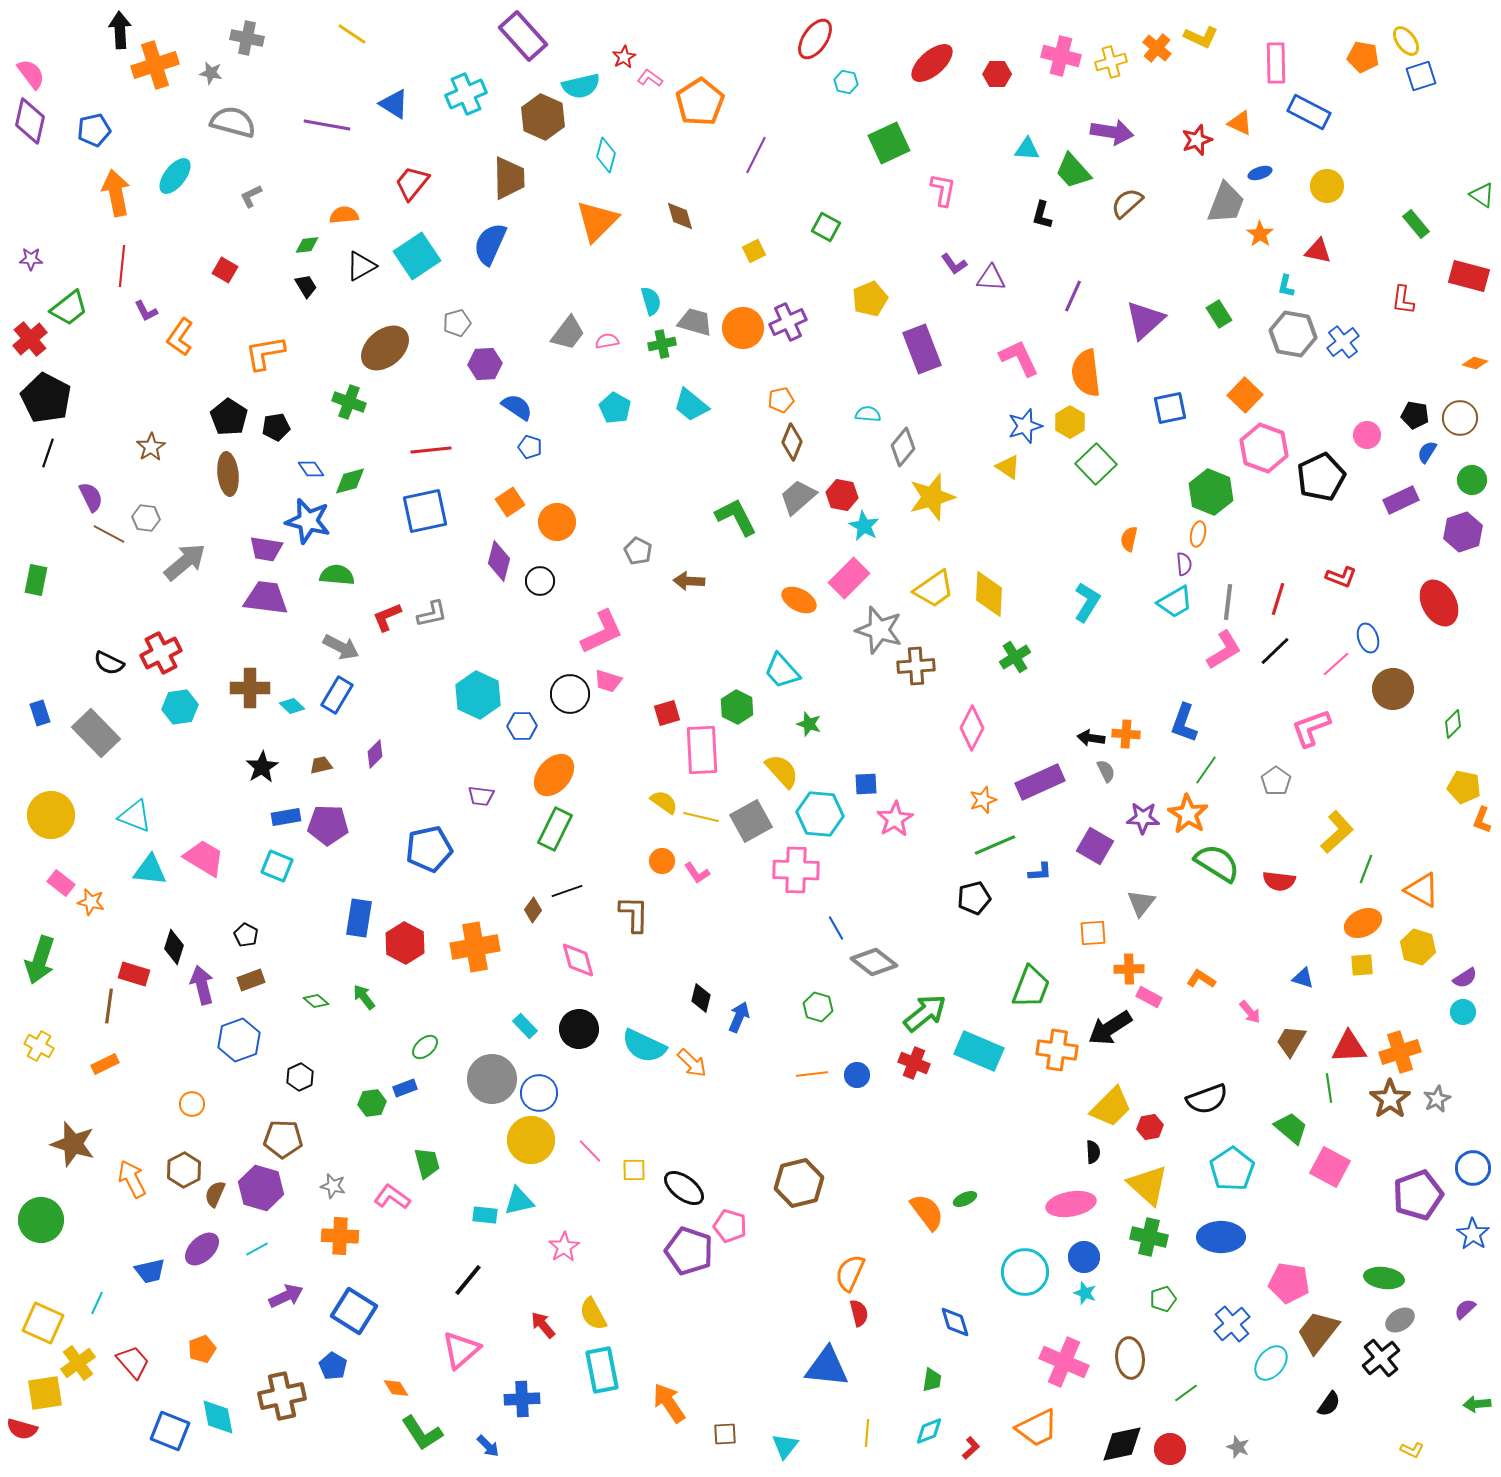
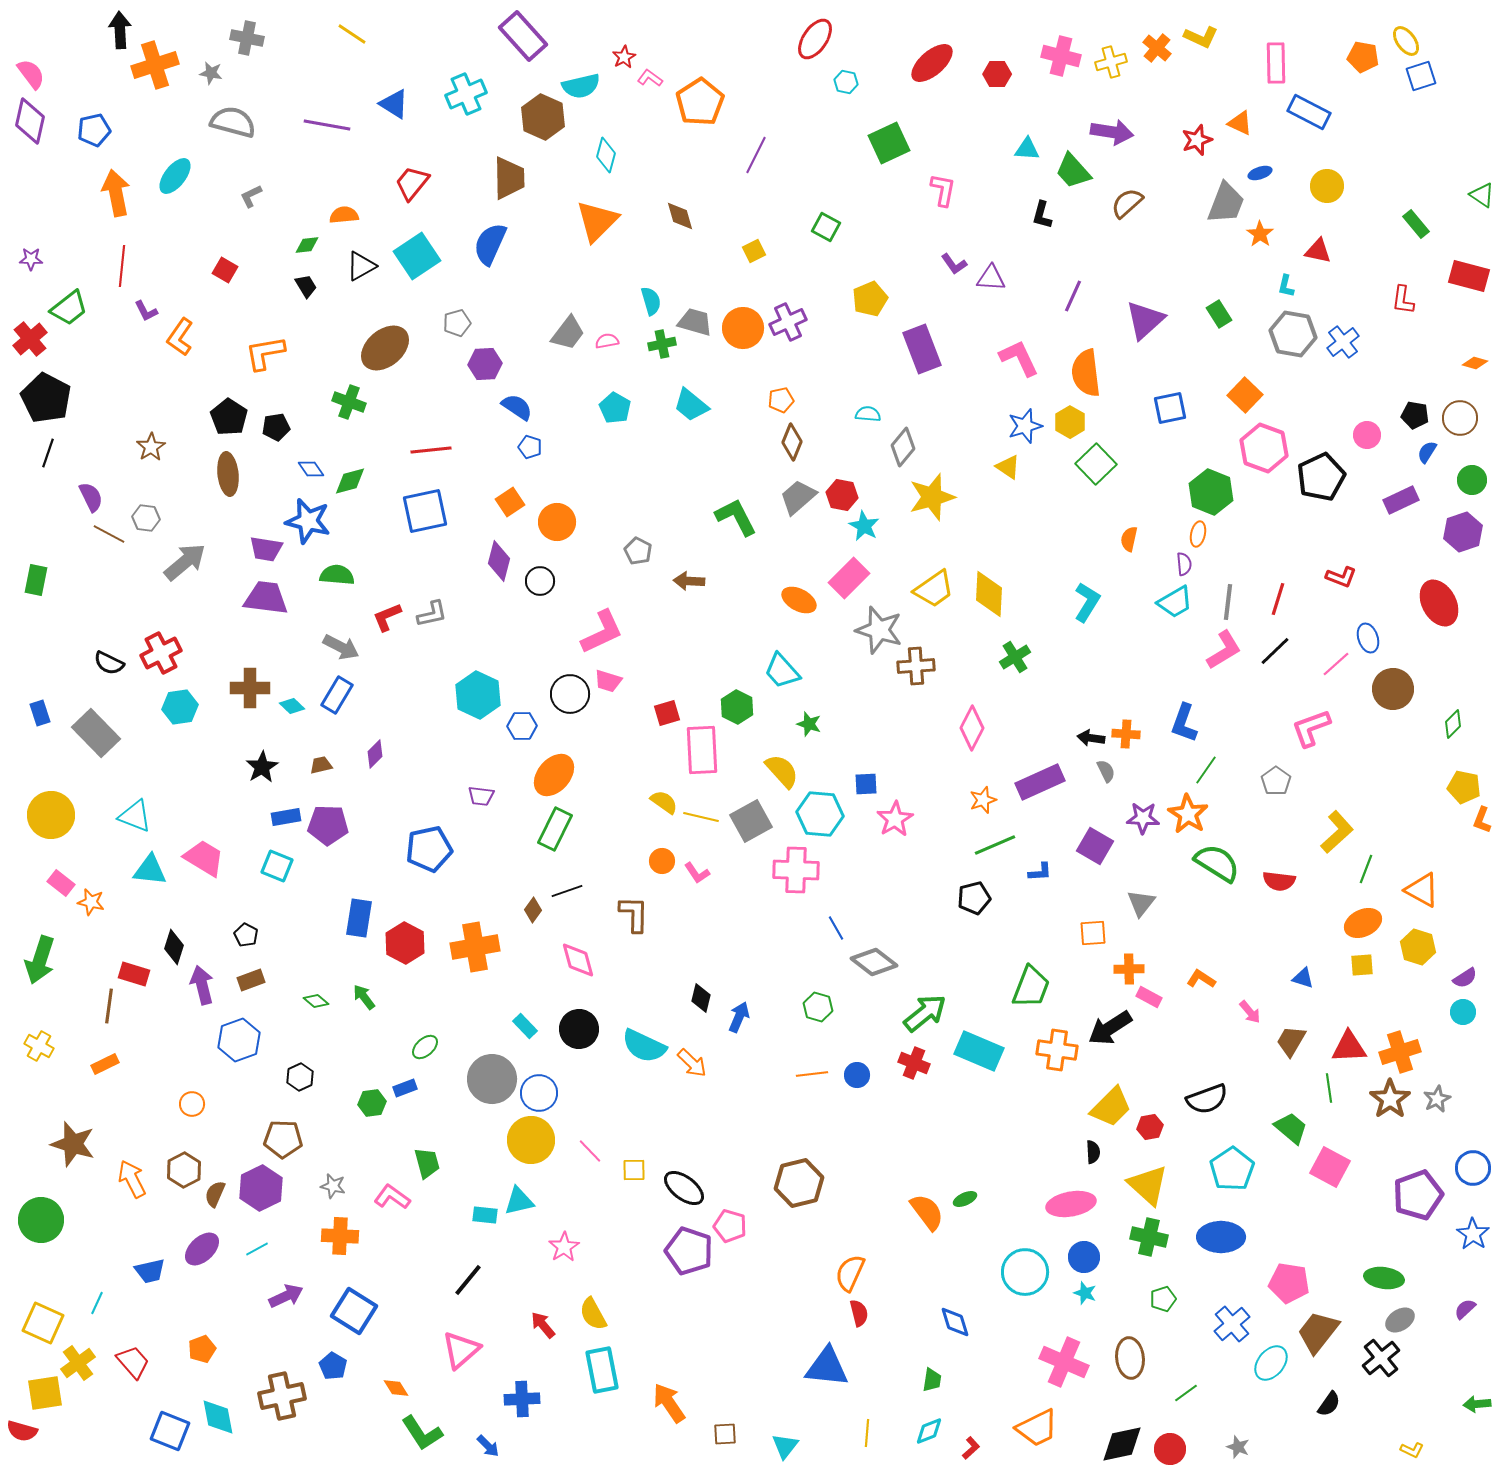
purple hexagon at (261, 1188): rotated 18 degrees clockwise
red semicircle at (22, 1429): moved 2 px down
